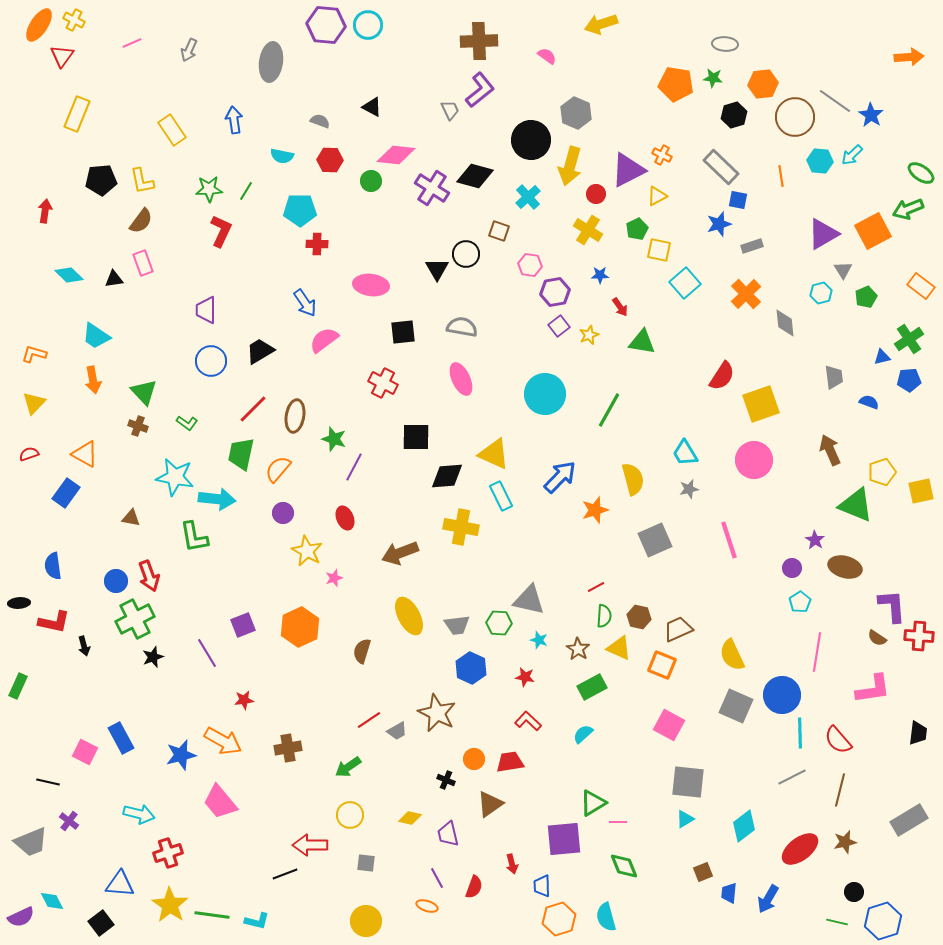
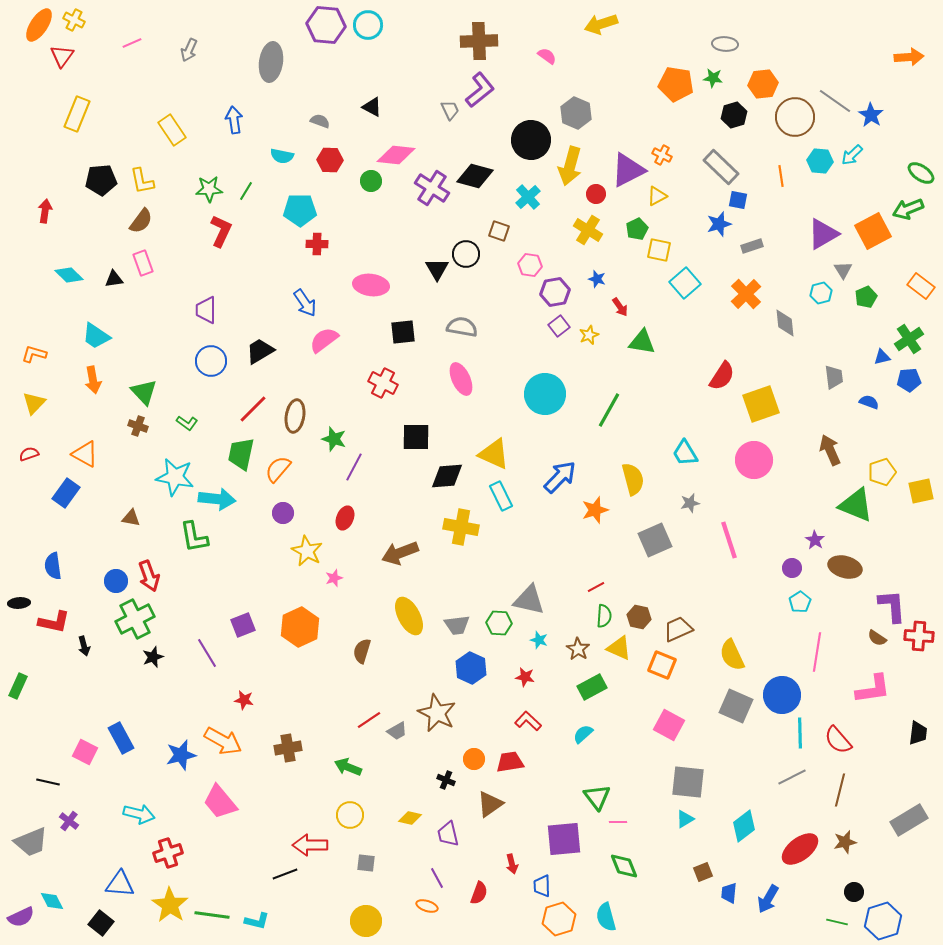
blue star at (600, 275): moved 3 px left, 4 px down; rotated 18 degrees clockwise
gray star at (689, 489): moved 1 px right, 14 px down
red ellipse at (345, 518): rotated 45 degrees clockwise
red star at (244, 700): rotated 18 degrees clockwise
green arrow at (348, 767): rotated 56 degrees clockwise
green triangle at (593, 803): moved 4 px right, 6 px up; rotated 36 degrees counterclockwise
red semicircle at (474, 887): moved 5 px right, 6 px down
black square at (101, 923): rotated 15 degrees counterclockwise
